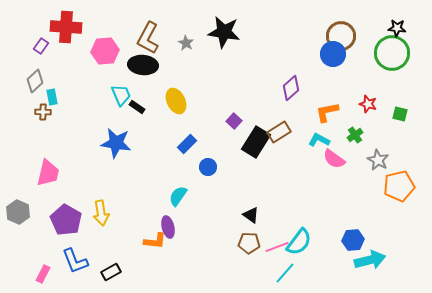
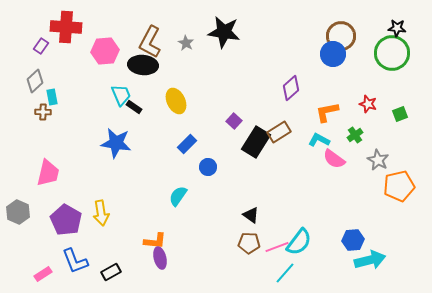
brown L-shape at (148, 38): moved 2 px right, 4 px down
black rectangle at (137, 107): moved 3 px left
green square at (400, 114): rotated 35 degrees counterclockwise
purple ellipse at (168, 227): moved 8 px left, 31 px down
pink rectangle at (43, 274): rotated 30 degrees clockwise
